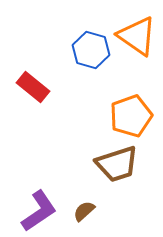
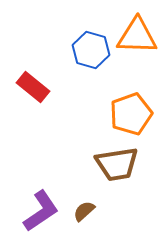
orange triangle: rotated 33 degrees counterclockwise
orange pentagon: moved 2 px up
brown trapezoid: rotated 9 degrees clockwise
purple L-shape: moved 2 px right
